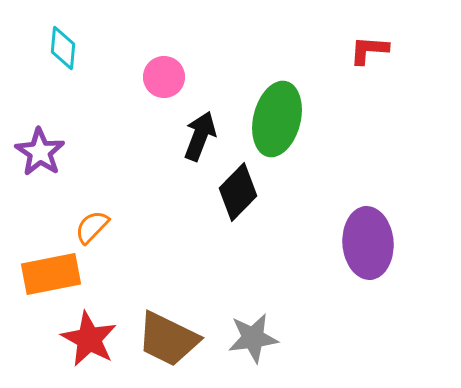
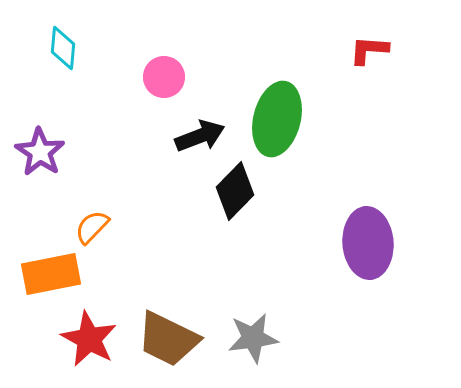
black arrow: rotated 48 degrees clockwise
black diamond: moved 3 px left, 1 px up
